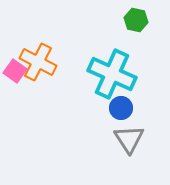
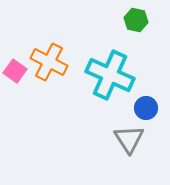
orange cross: moved 11 px right
cyan cross: moved 2 px left, 1 px down
blue circle: moved 25 px right
